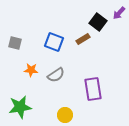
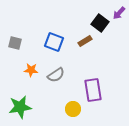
black square: moved 2 px right, 1 px down
brown rectangle: moved 2 px right, 2 px down
purple rectangle: moved 1 px down
yellow circle: moved 8 px right, 6 px up
